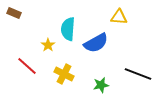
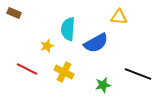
yellow star: moved 1 px left, 1 px down; rotated 16 degrees clockwise
red line: moved 3 px down; rotated 15 degrees counterclockwise
yellow cross: moved 2 px up
green star: moved 2 px right
